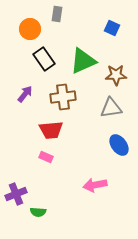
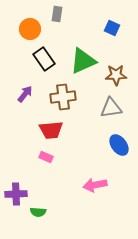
purple cross: rotated 20 degrees clockwise
